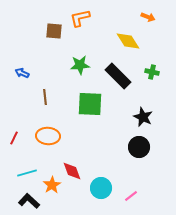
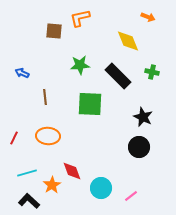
yellow diamond: rotated 10 degrees clockwise
